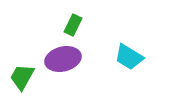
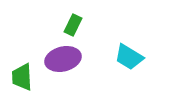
green trapezoid: rotated 32 degrees counterclockwise
